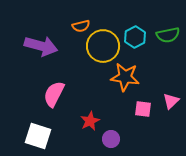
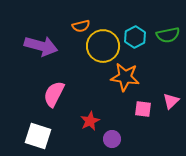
purple circle: moved 1 px right
